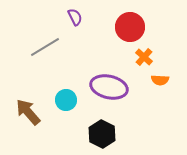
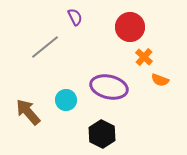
gray line: rotated 8 degrees counterclockwise
orange semicircle: rotated 18 degrees clockwise
